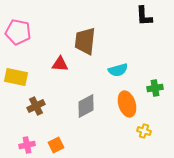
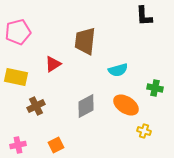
pink pentagon: rotated 25 degrees counterclockwise
red triangle: moved 7 px left; rotated 36 degrees counterclockwise
green cross: rotated 21 degrees clockwise
orange ellipse: moved 1 px left, 1 px down; rotated 40 degrees counterclockwise
pink cross: moved 9 px left
